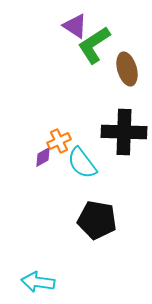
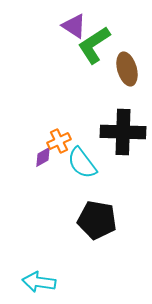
purple triangle: moved 1 px left
black cross: moved 1 px left
cyan arrow: moved 1 px right
